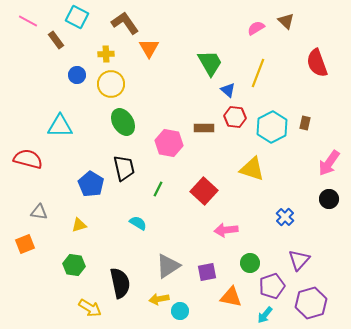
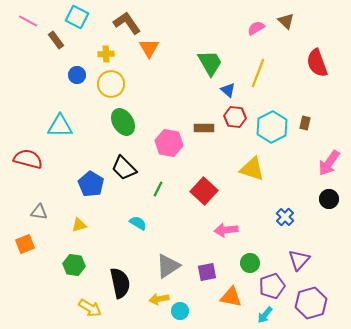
brown L-shape at (125, 23): moved 2 px right
black trapezoid at (124, 168): rotated 148 degrees clockwise
